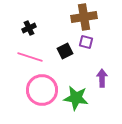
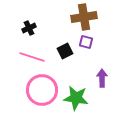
pink line: moved 2 px right
